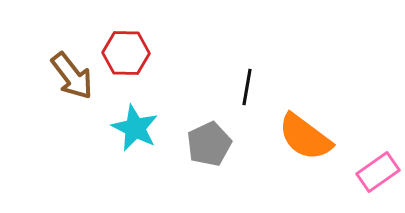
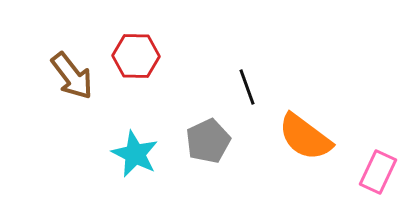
red hexagon: moved 10 px right, 3 px down
black line: rotated 30 degrees counterclockwise
cyan star: moved 26 px down
gray pentagon: moved 1 px left, 3 px up
pink rectangle: rotated 30 degrees counterclockwise
